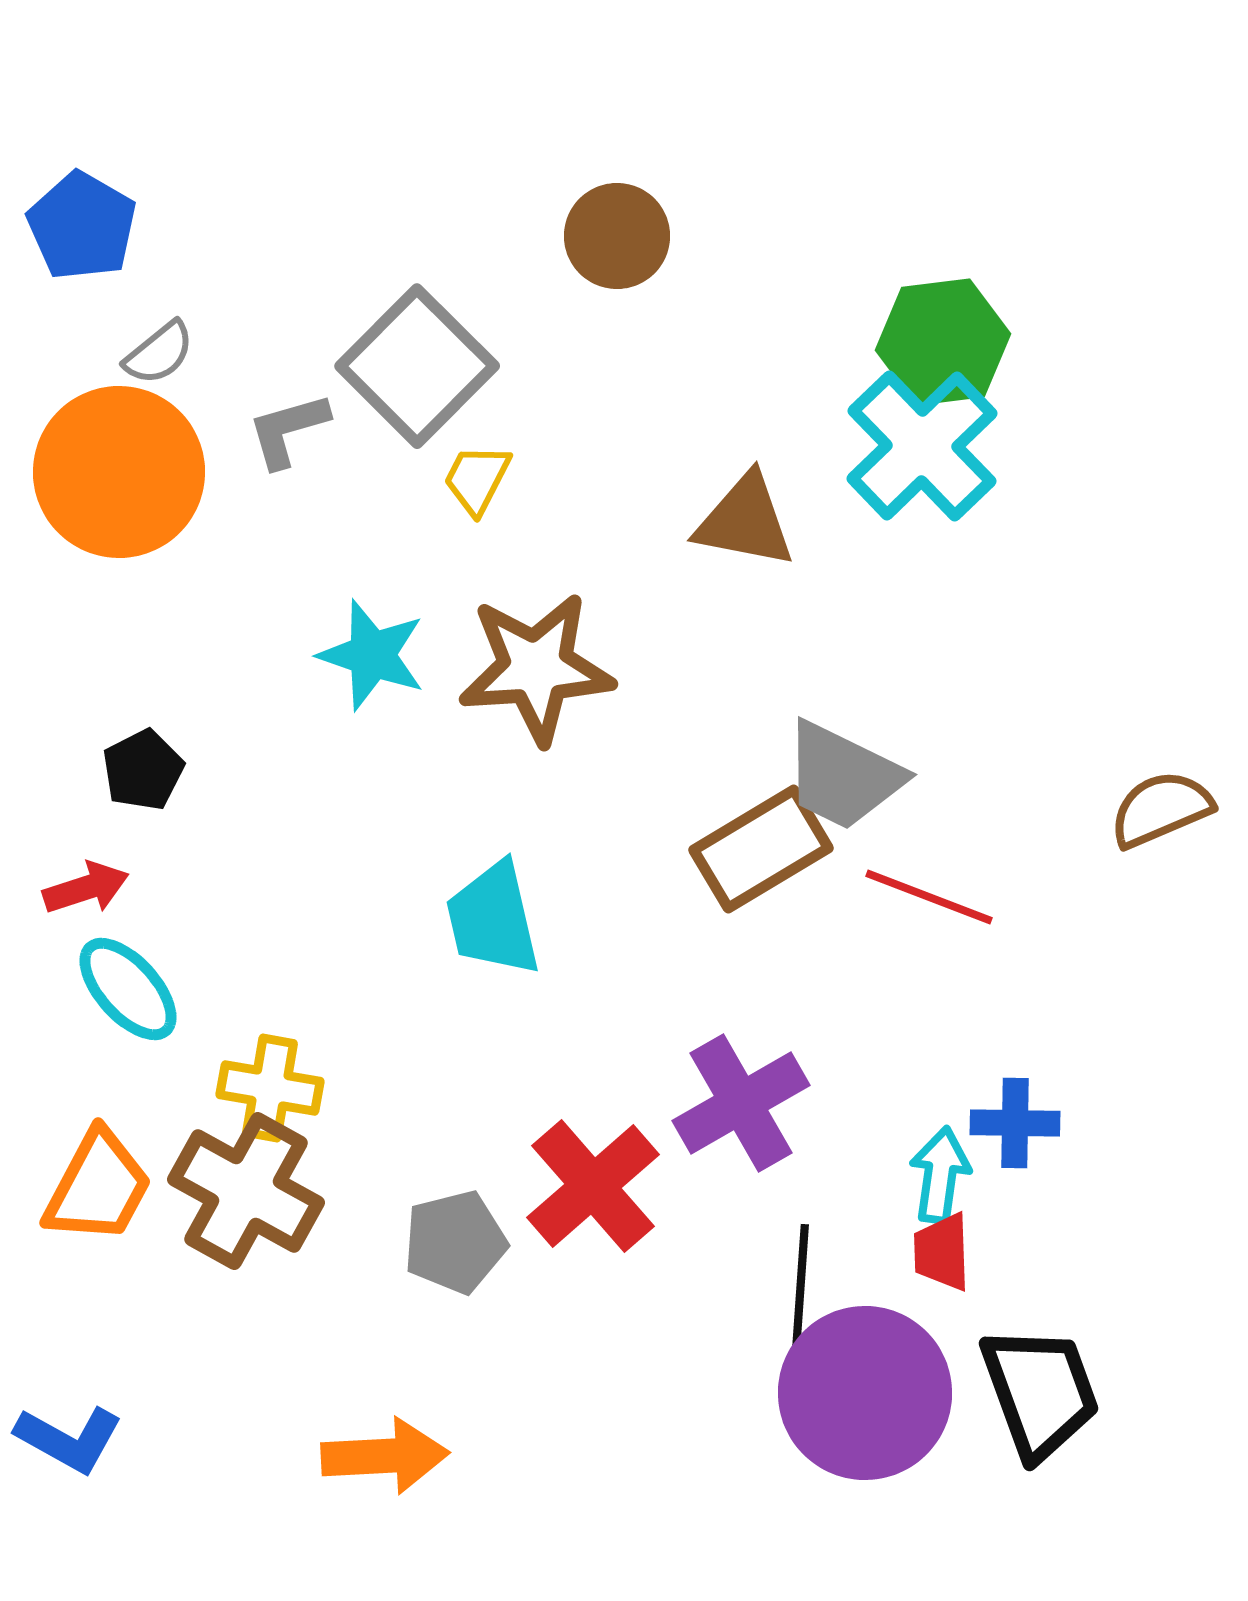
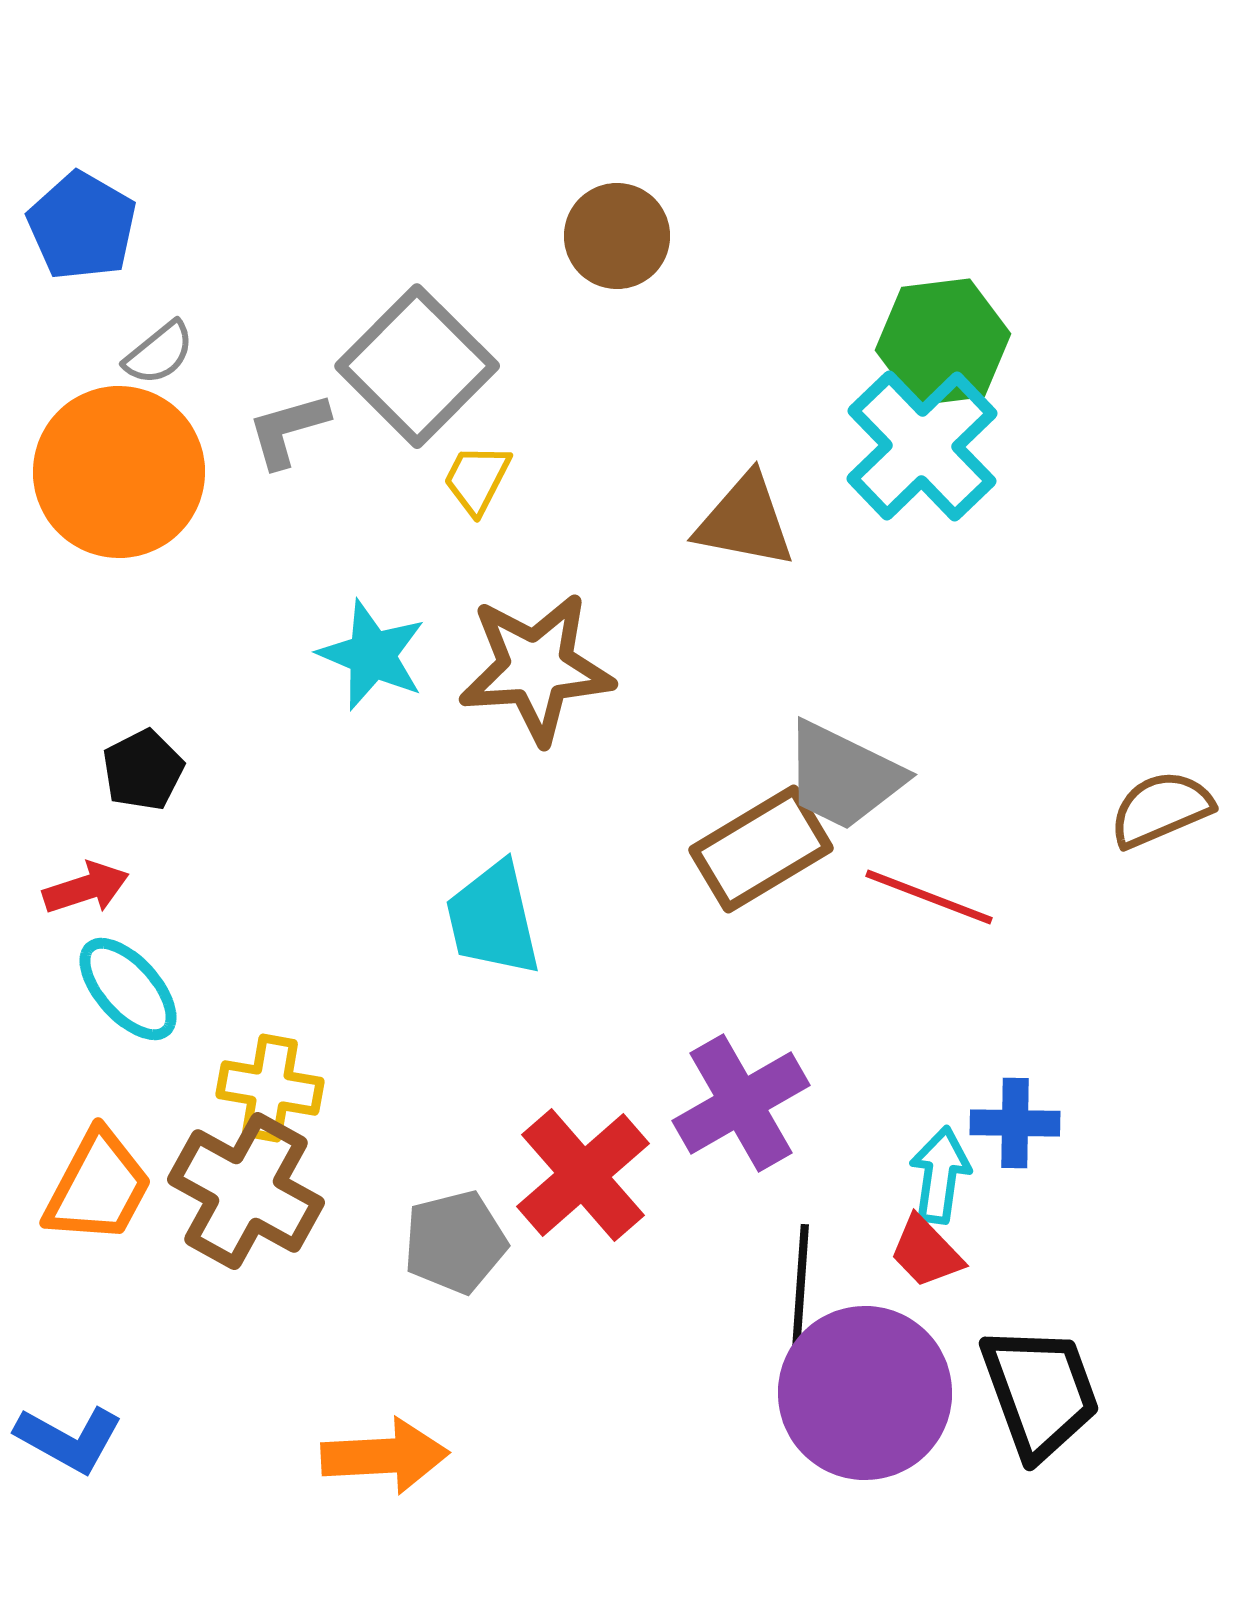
cyan star: rotated 4 degrees clockwise
red cross: moved 10 px left, 11 px up
red trapezoid: moved 16 px left; rotated 42 degrees counterclockwise
